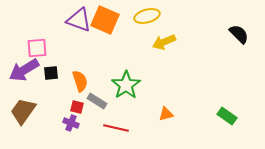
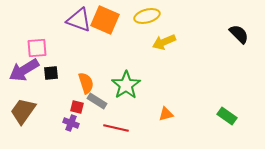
orange semicircle: moved 6 px right, 2 px down
